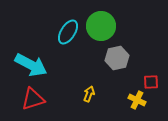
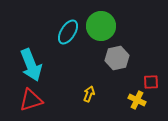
cyan arrow: rotated 40 degrees clockwise
red triangle: moved 2 px left, 1 px down
